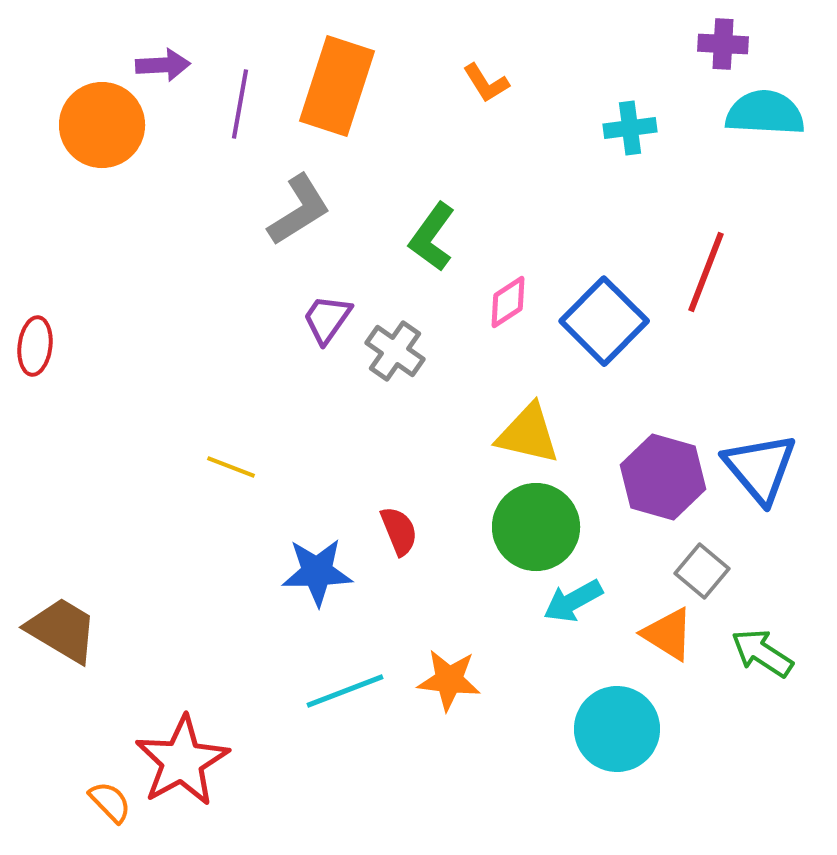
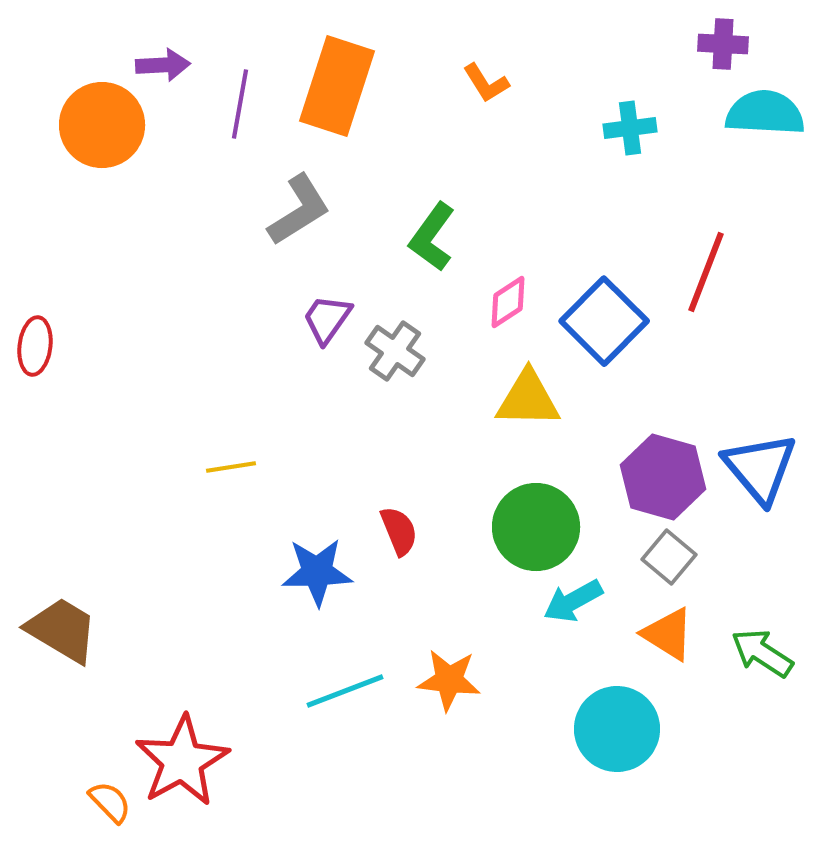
yellow triangle: moved 35 px up; rotated 12 degrees counterclockwise
yellow line: rotated 30 degrees counterclockwise
gray square: moved 33 px left, 14 px up
